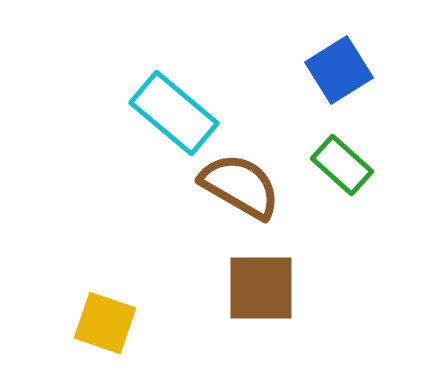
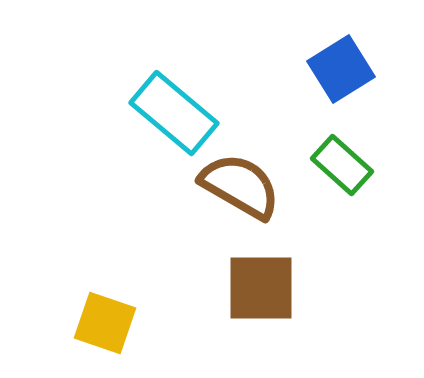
blue square: moved 2 px right, 1 px up
